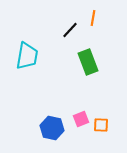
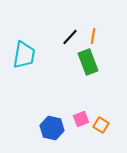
orange line: moved 18 px down
black line: moved 7 px down
cyan trapezoid: moved 3 px left, 1 px up
orange square: rotated 28 degrees clockwise
